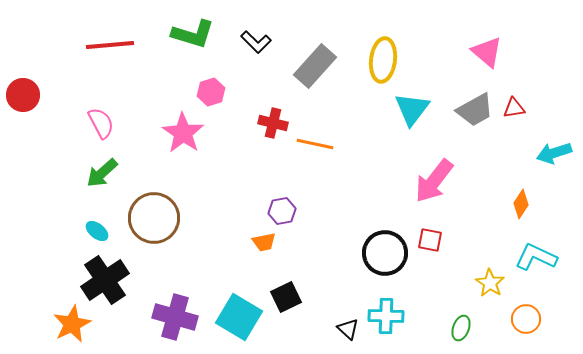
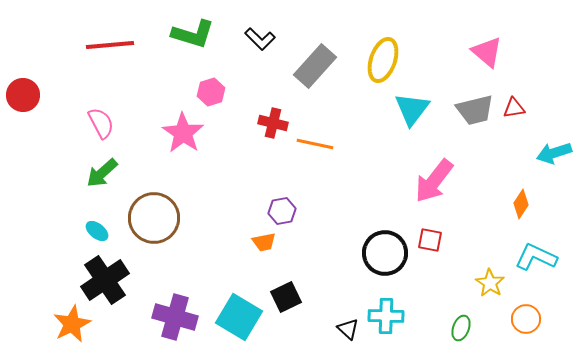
black L-shape: moved 4 px right, 3 px up
yellow ellipse: rotated 12 degrees clockwise
gray trapezoid: rotated 15 degrees clockwise
